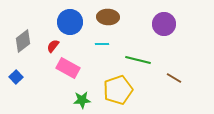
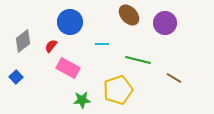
brown ellipse: moved 21 px right, 2 px up; rotated 45 degrees clockwise
purple circle: moved 1 px right, 1 px up
red semicircle: moved 2 px left
